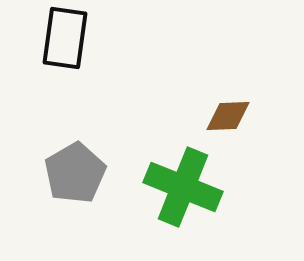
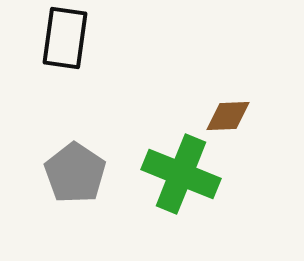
gray pentagon: rotated 8 degrees counterclockwise
green cross: moved 2 px left, 13 px up
